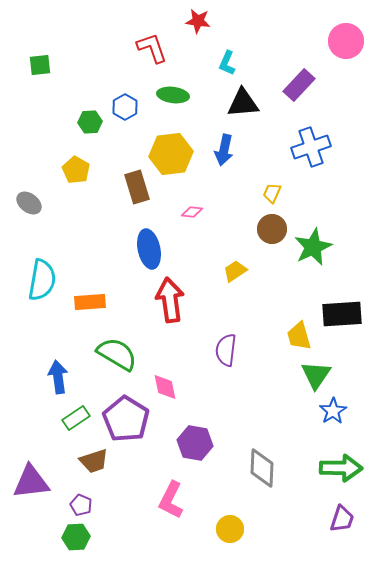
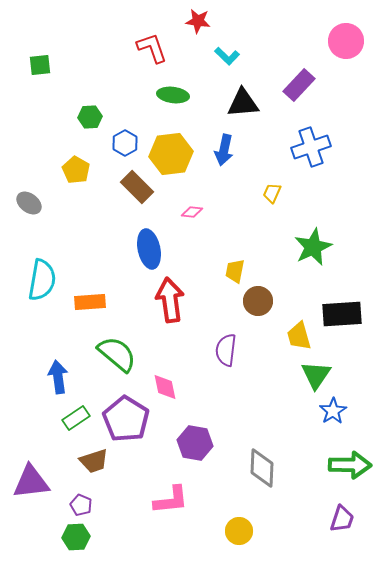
cyan L-shape at (227, 63): moved 7 px up; rotated 70 degrees counterclockwise
blue hexagon at (125, 107): moved 36 px down
green hexagon at (90, 122): moved 5 px up
brown rectangle at (137, 187): rotated 28 degrees counterclockwise
brown circle at (272, 229): moved 14 px left, 72 px down
yellow trapezoid at (235, 271): rotated 45 degrees counterclockwise
green semicircle at (117, 354): rotated 9 degrees clockwise
green arrow at (341, 468): moved 9 px right, 3 px up
pink L-shape at (171, 500): rotated 123 degrees counterclockwise
yellow circle at (230, 529): moved 9 px right, 2 px down
